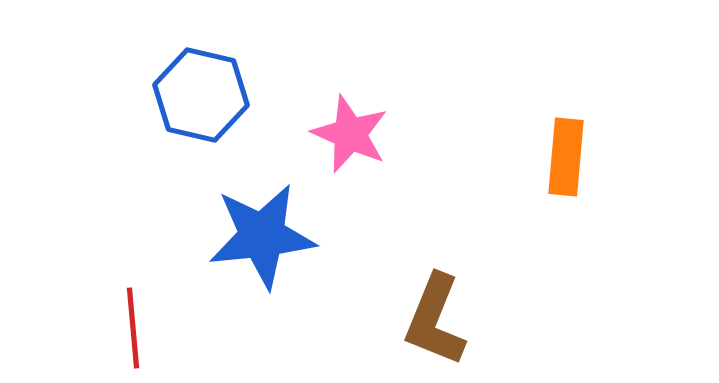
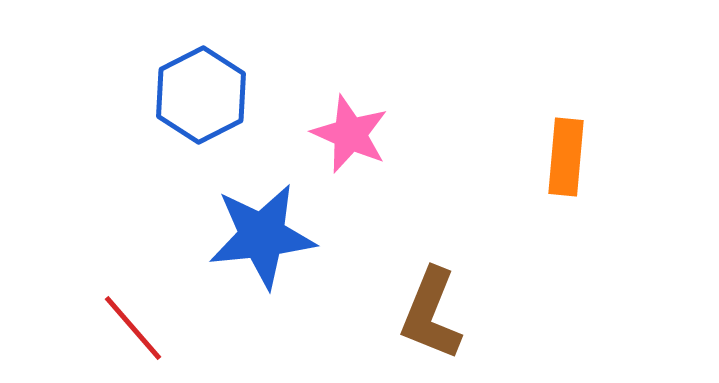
blue hexagon: rotated 20 degrees clockwise
brown L-shape: moved 4 px left, 6 px up
red line: rotated 36 degrees counterclockwise
